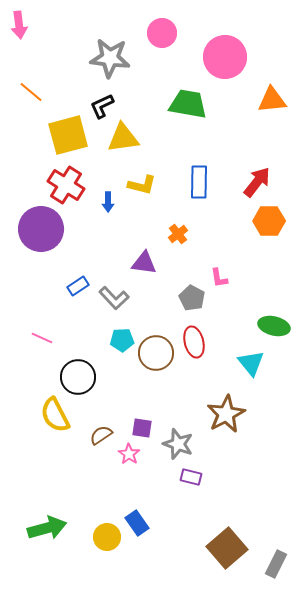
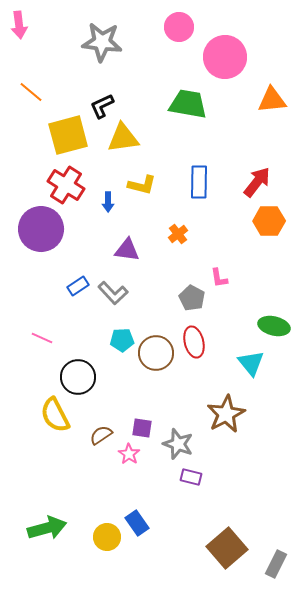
pink circle at (162, 33): moved 17 px right, 6 px up
gray star at (110, 58): moved 8 px left, 16 px up
purple triangle at (144, 263): moved 17 px left, 13 px up
gray L-shape at (114, 298): moved 1 px left, 5 px up
